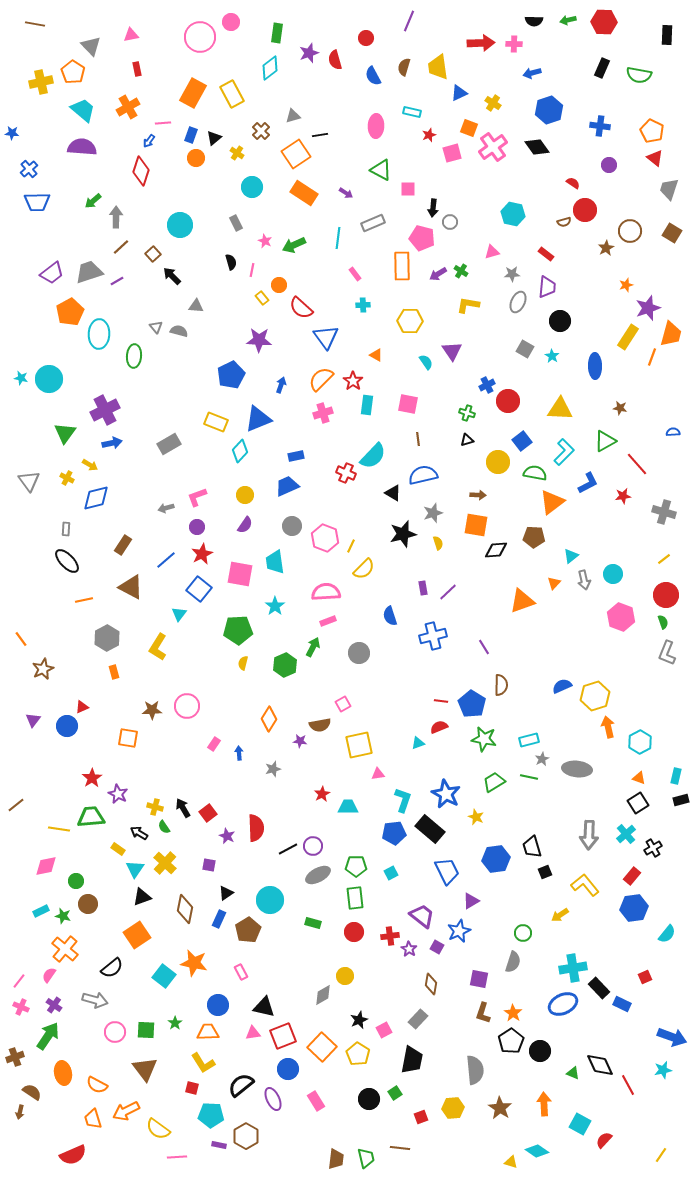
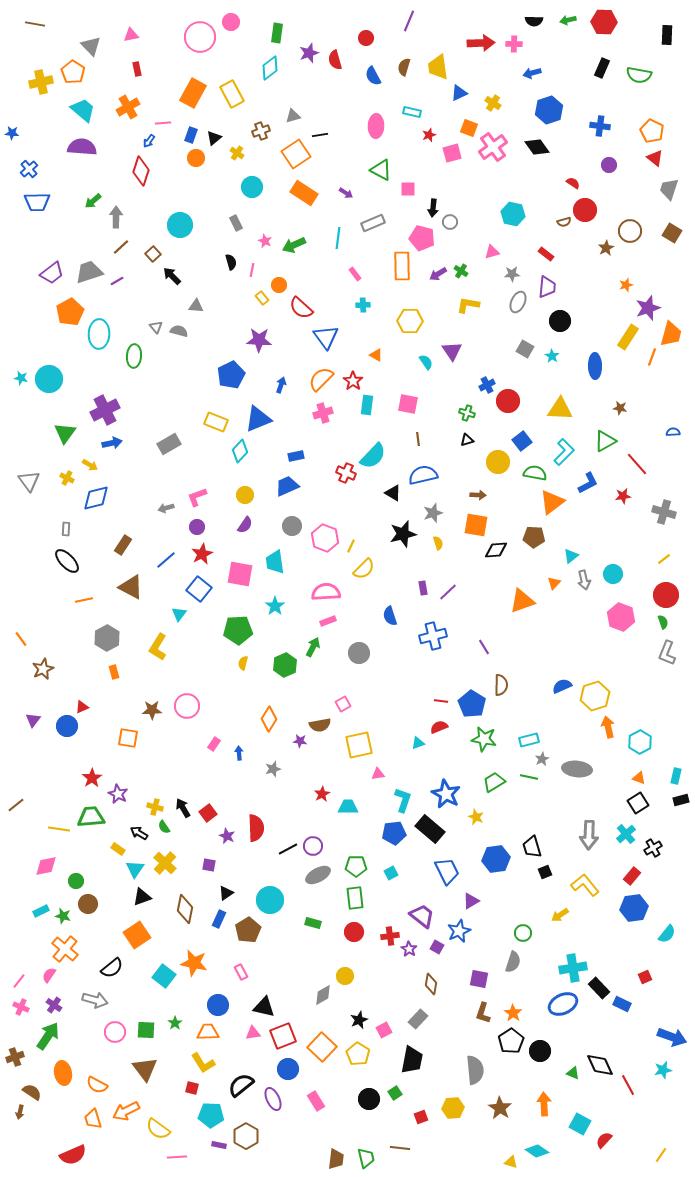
brown cross at (261, 131): rotated 24 degrees clockwise
